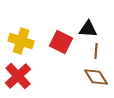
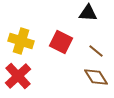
black triangle: moved 16 px up
brown line: rotated 56 degrees counterclockwise
